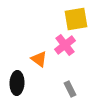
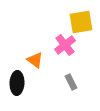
yellow square: moved 5 px right, 3 px down
orange triangle: moved 4 px left, 1 px down
gray rectangle: moved 1 px right, 7 px up
